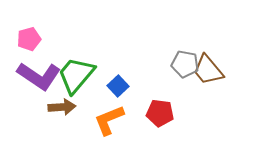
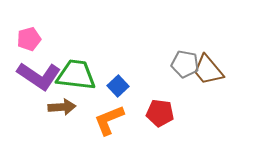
green trapezoid: rotated 57 degrees clockwise
